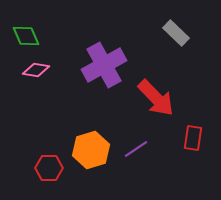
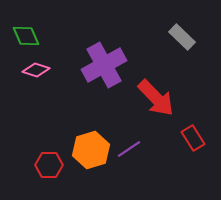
gray rectangle: moved 6 px right, 4 px down
pink diamond: rotated 8 degrees clockwise
red rectangle: rotated 40 degrees counterclockwise
purple line: moved 7 px left
red hexagon: moved 3 px up
